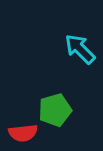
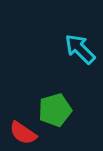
red semicircle: rotated 40 degrees clockwise
